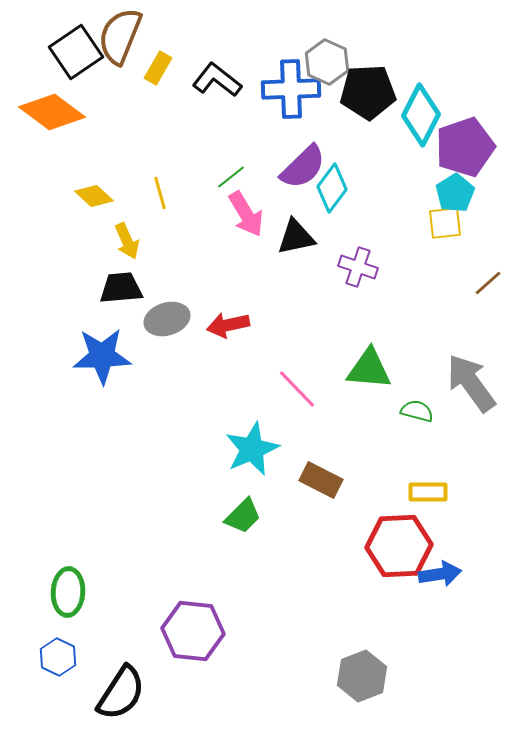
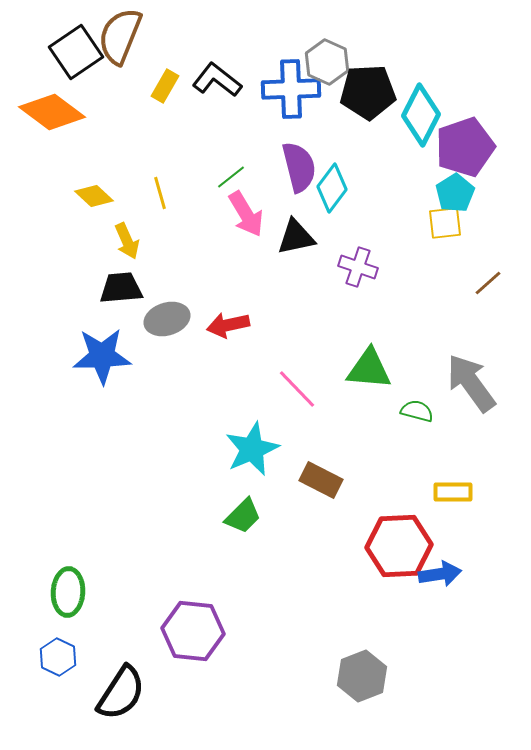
yellow rectangle at (158, 68): moved 7 px right, 18 px down
purple semicircle at (303, 167): moved 4 px left; rotated 60 degrees counterclockwise
yellow rectangle at (428, 492): moved 25 px right
